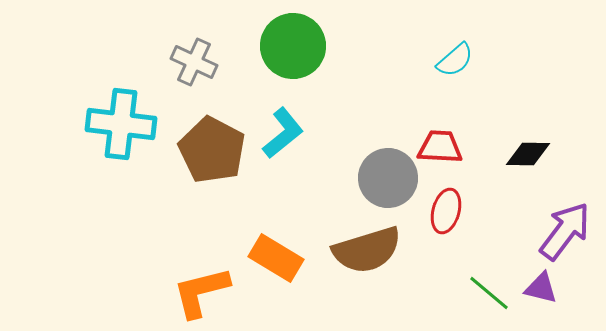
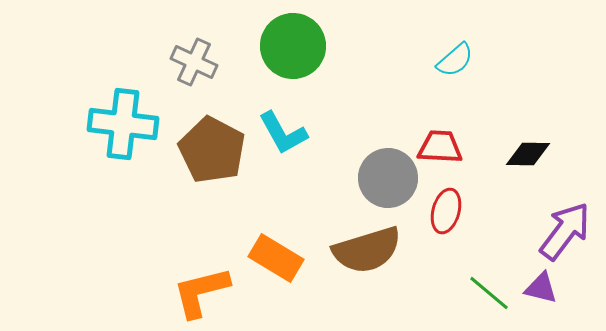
cyan cross: moved 2 px right
cyan L-shape: rotated 100 degrees clockwise
